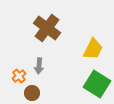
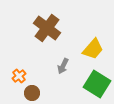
yellow trapezoid: rotated 15 degrees clockwise
gray arrow: moved 24 px right; rotated 21 degrees clockwise
